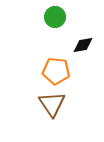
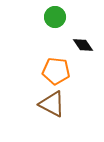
black diamond: rotated 65 degrees clockwise
brown triangle: rotated 28 degrees counterclockwise
